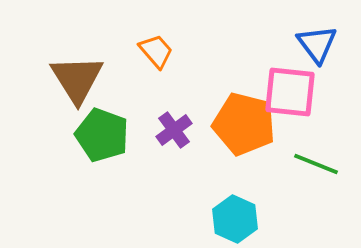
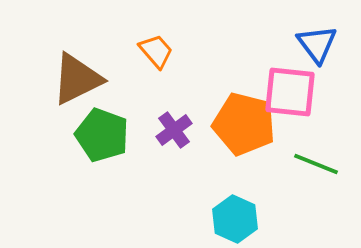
brown triangle: rotated 36 degrees clockwise
